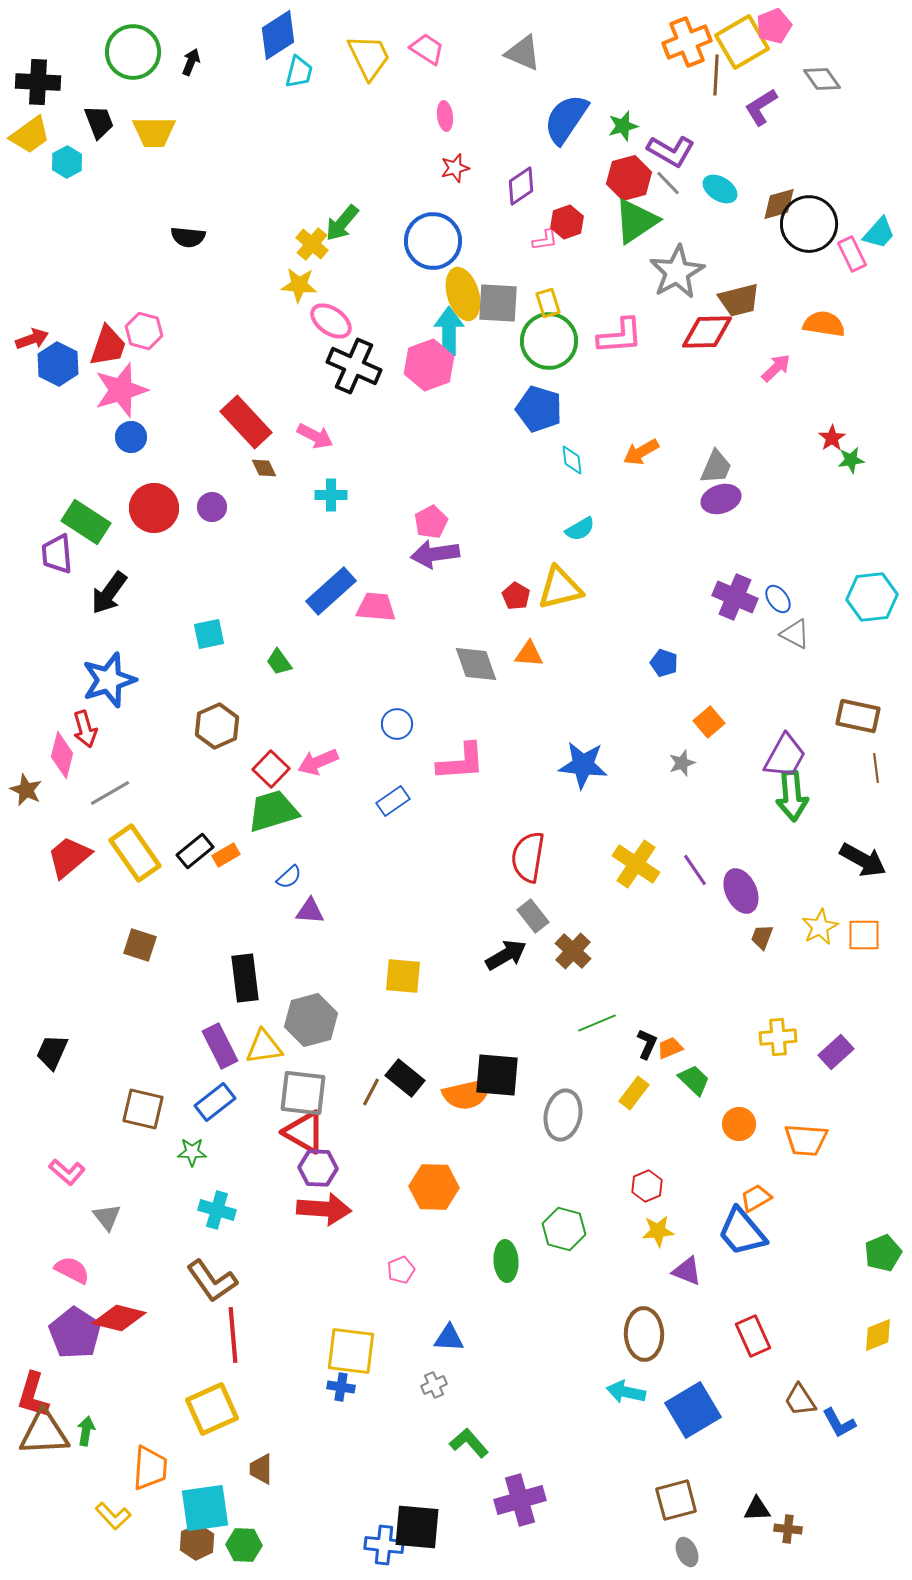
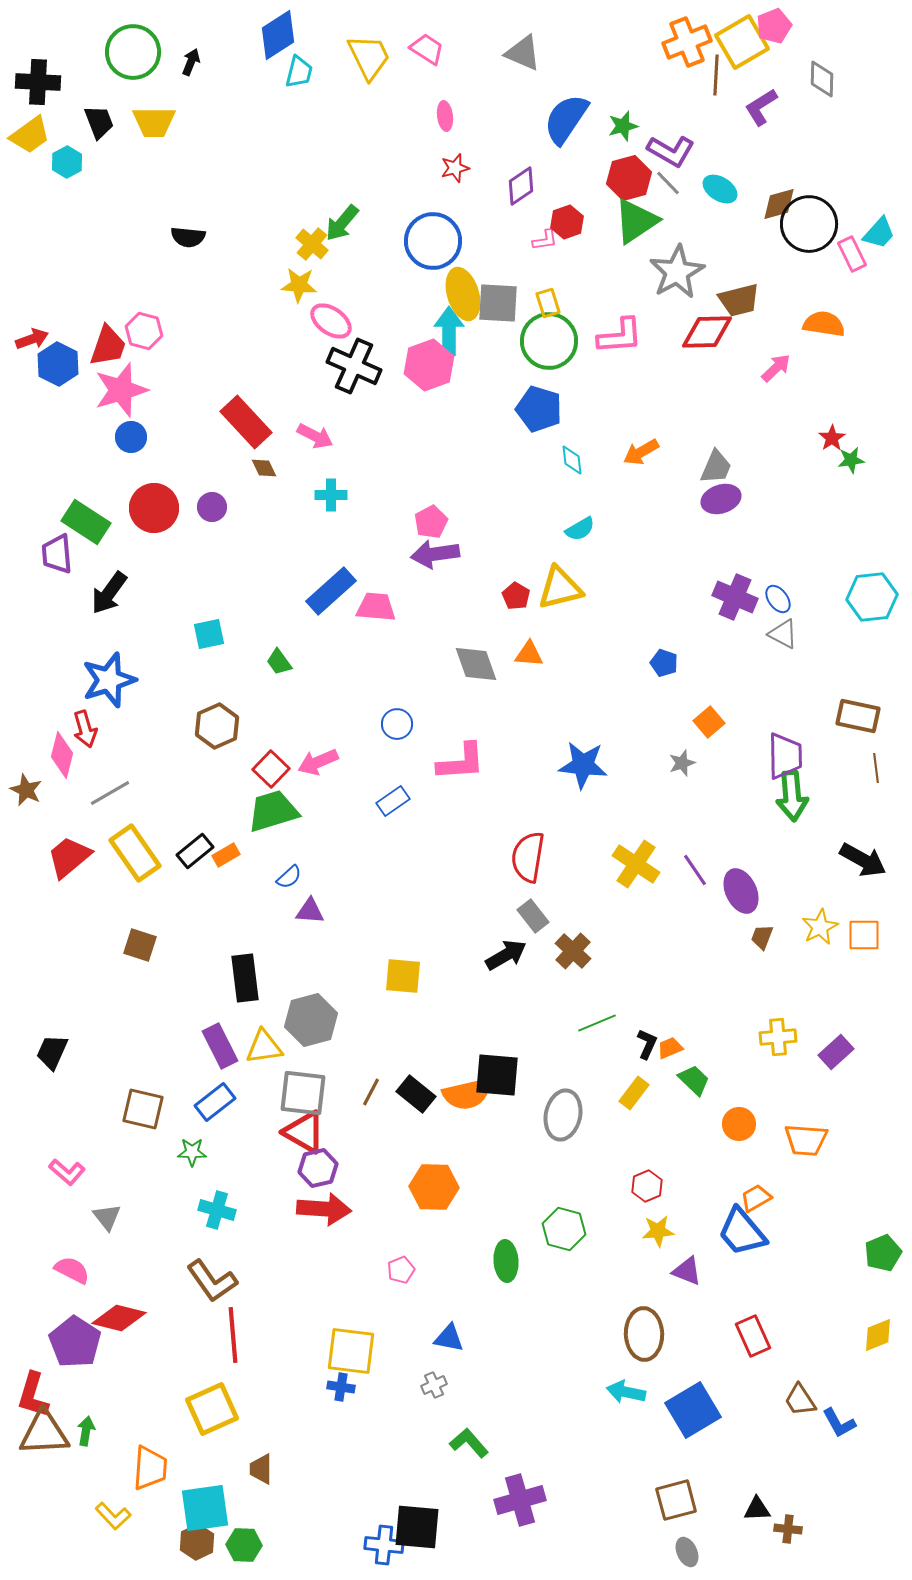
gray diamond at (822, 79): rotated 36 degrees clockwise
yellow trapezoid at (154, 132): moved 10 px up
gray triangle at (795, 634): moved 12 px left
purple trapezoid at (785, 756): rotated 30 degrees counterclockwise
black rectangle at (405, 1078): moved 11 px right, 16 px down
purple hexagon at (318, 1168): rotated 15 degrees counterclockwise
purple pentagon at (75, 1333): moved 9 px down
blue triangle at (449, 1338): rotated 8 degrees clockwise
